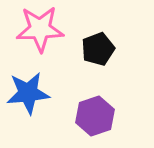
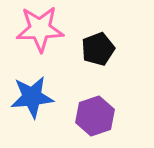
blue star: moved 4 px right, 4 px down
